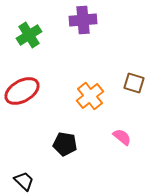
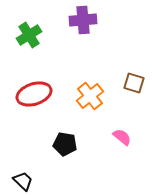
red ellipse: moved 12 px right, 3 px down; rotated 12 degrees clockwise
black trapezoid: moved 1 px left
